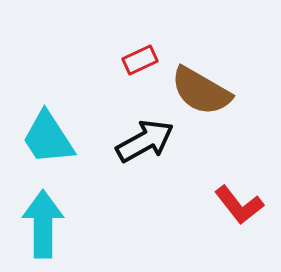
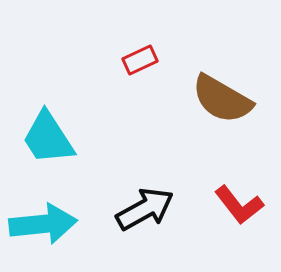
brown semicircle: moved 21 px right, 8 px down
black arrow: moved 68 px down
cyan arrow: rotated 84 degrees clockwise
